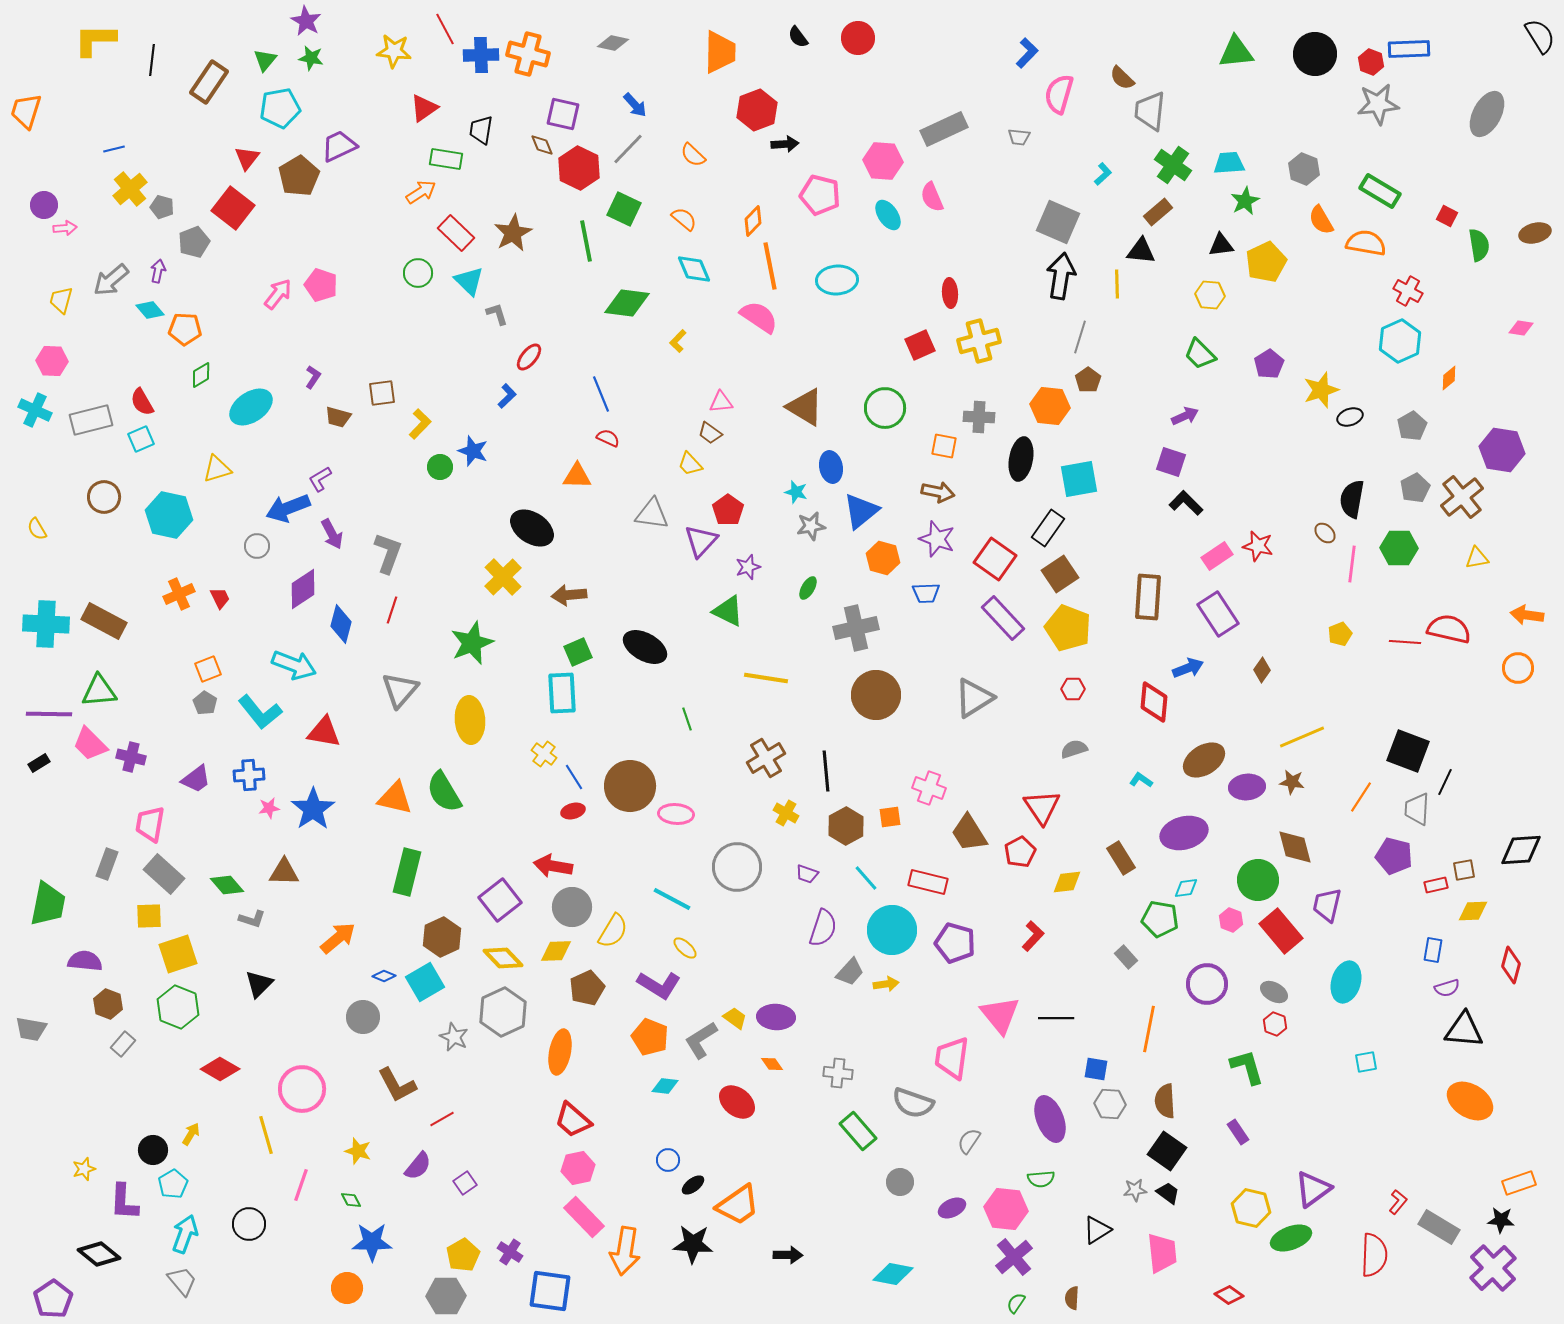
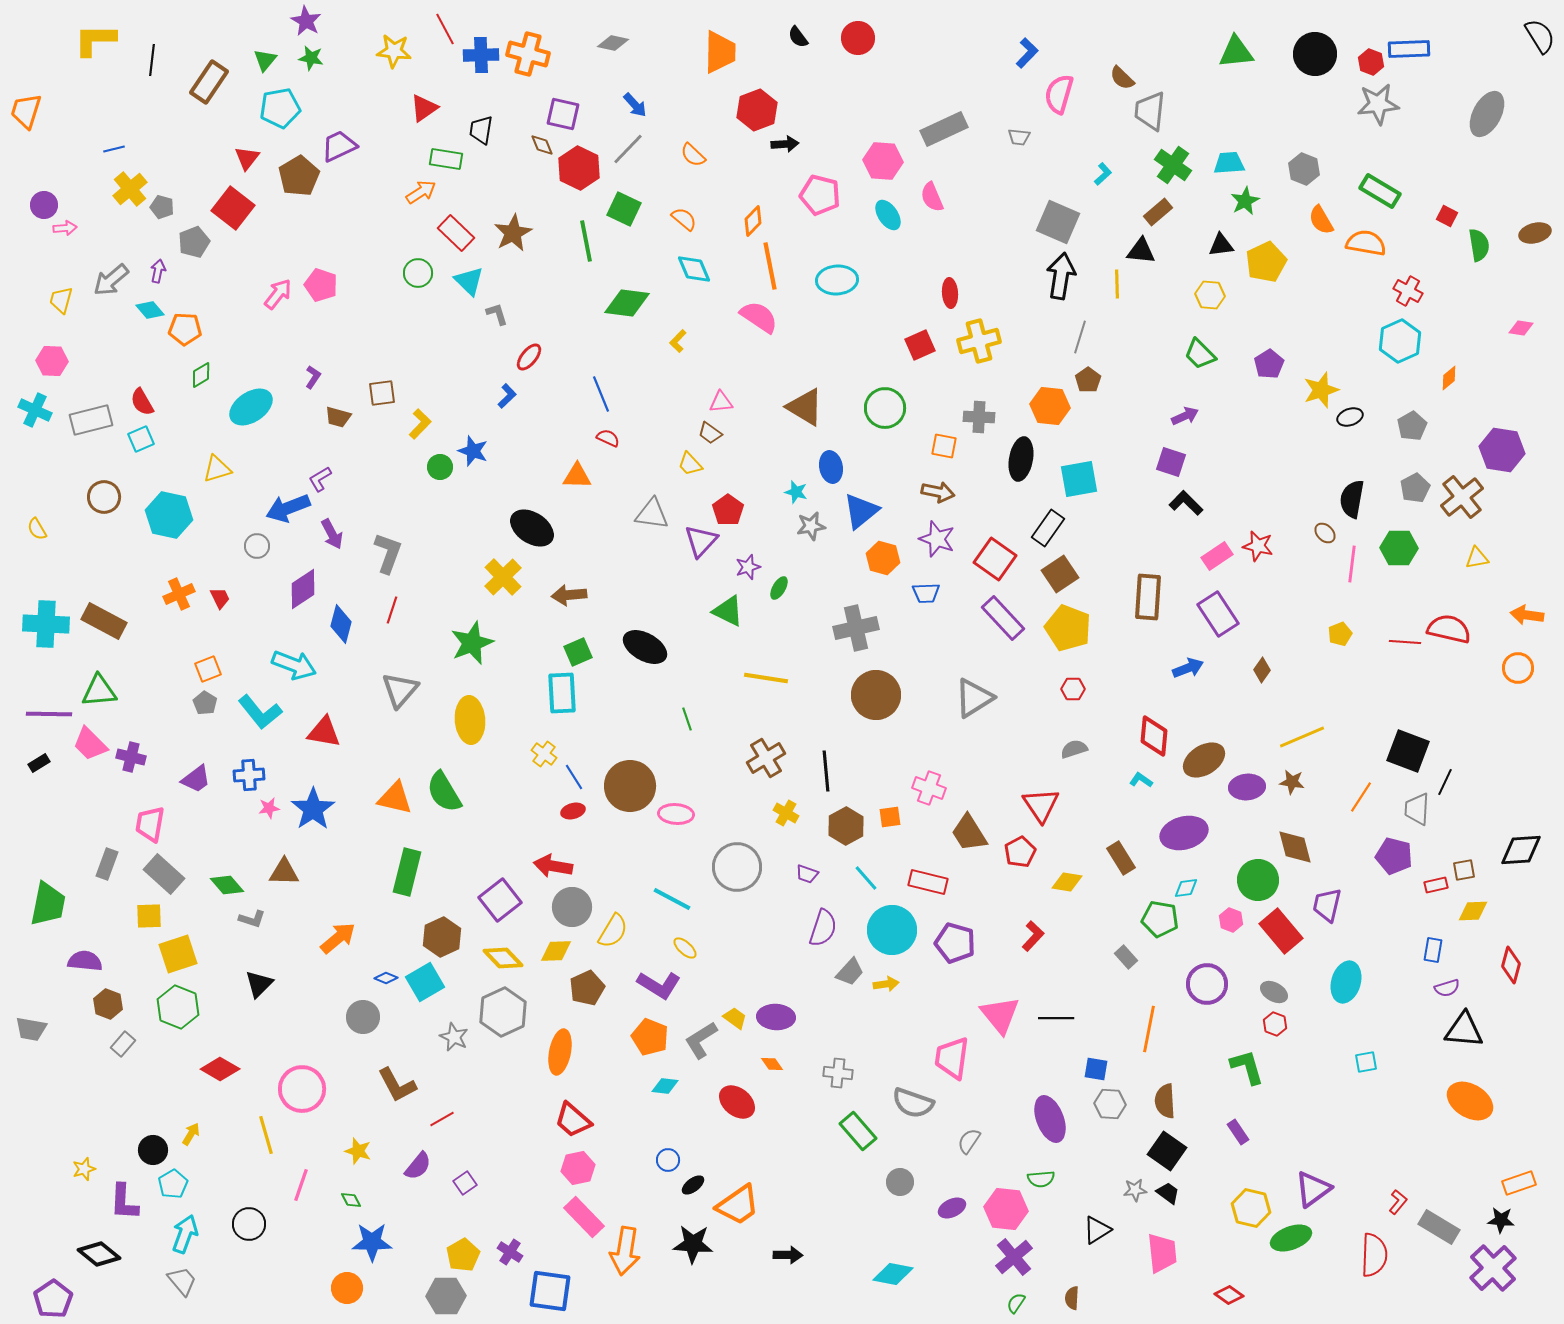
green ellipse at (808, 588): moved 29 px left
red diamond at (1154, 702): moved 34 px down
red triangle at (1042, 807): moved 1 px left, 2 px up
yellow diamond at (1067, 882): rotated 16 degrees clockwise
blue diamond at (384, 976): moved 2 px right, 2 px down
